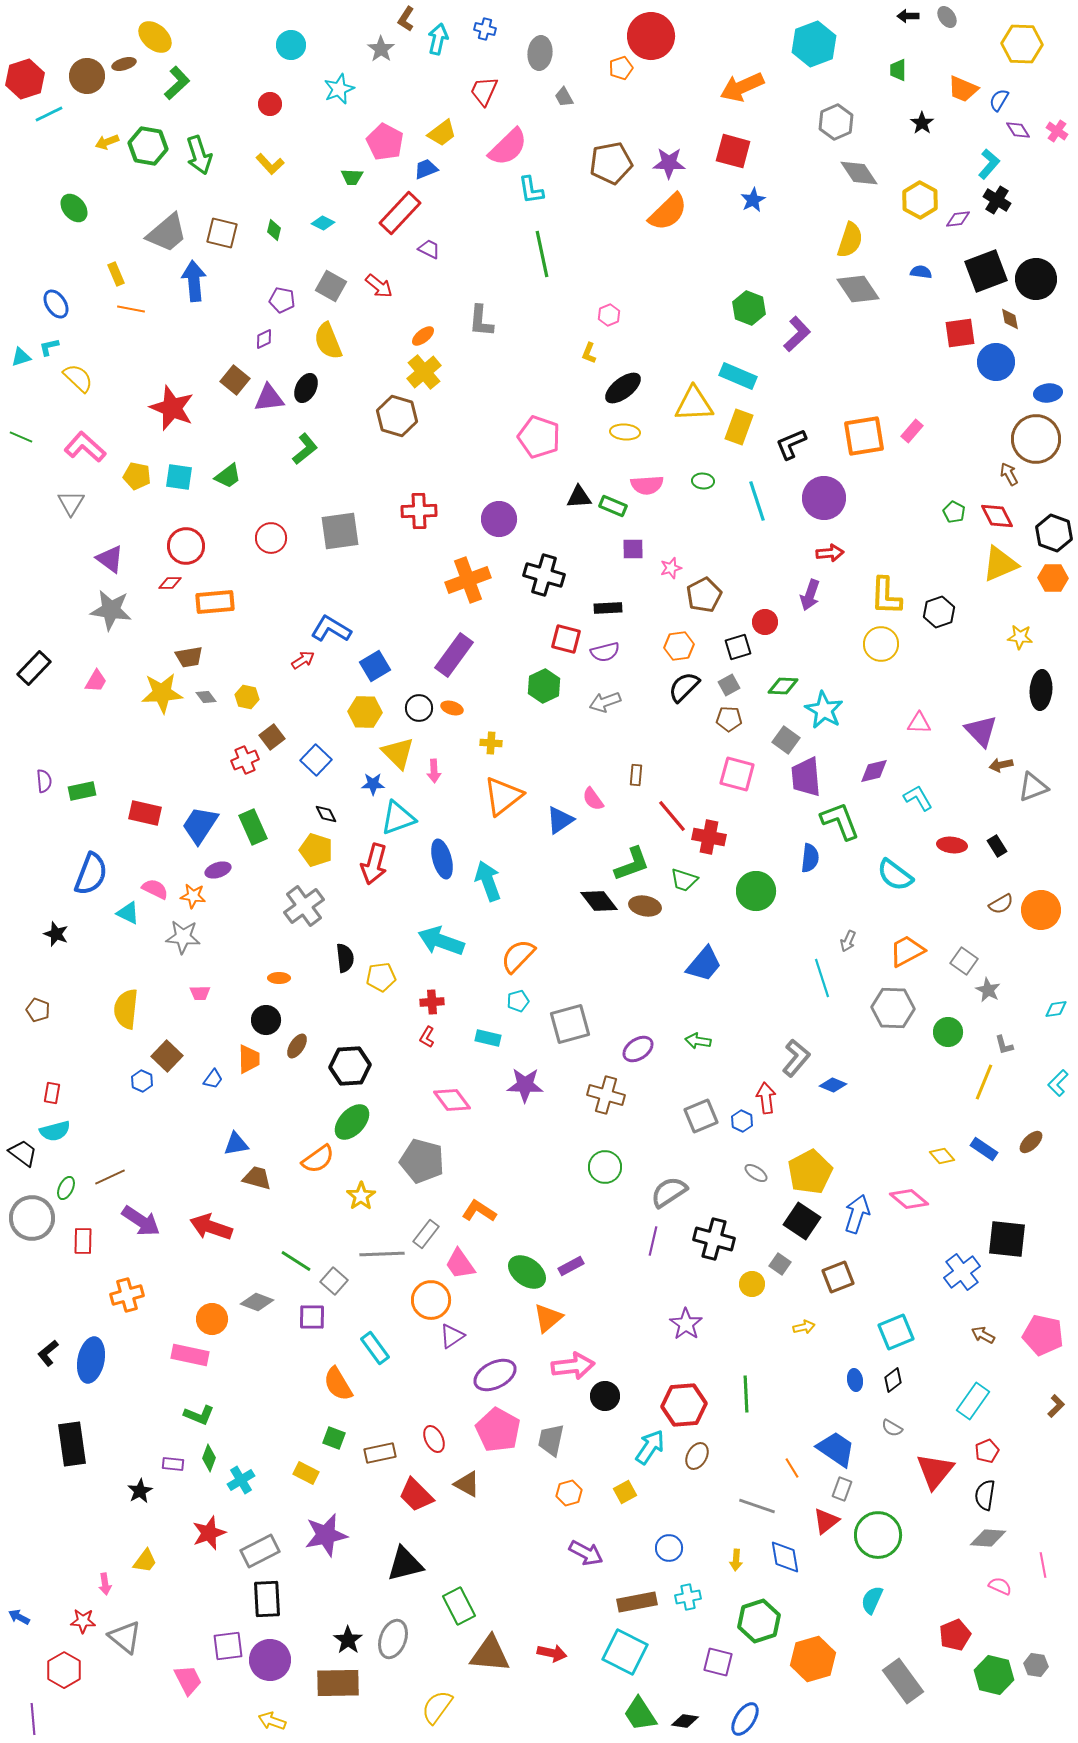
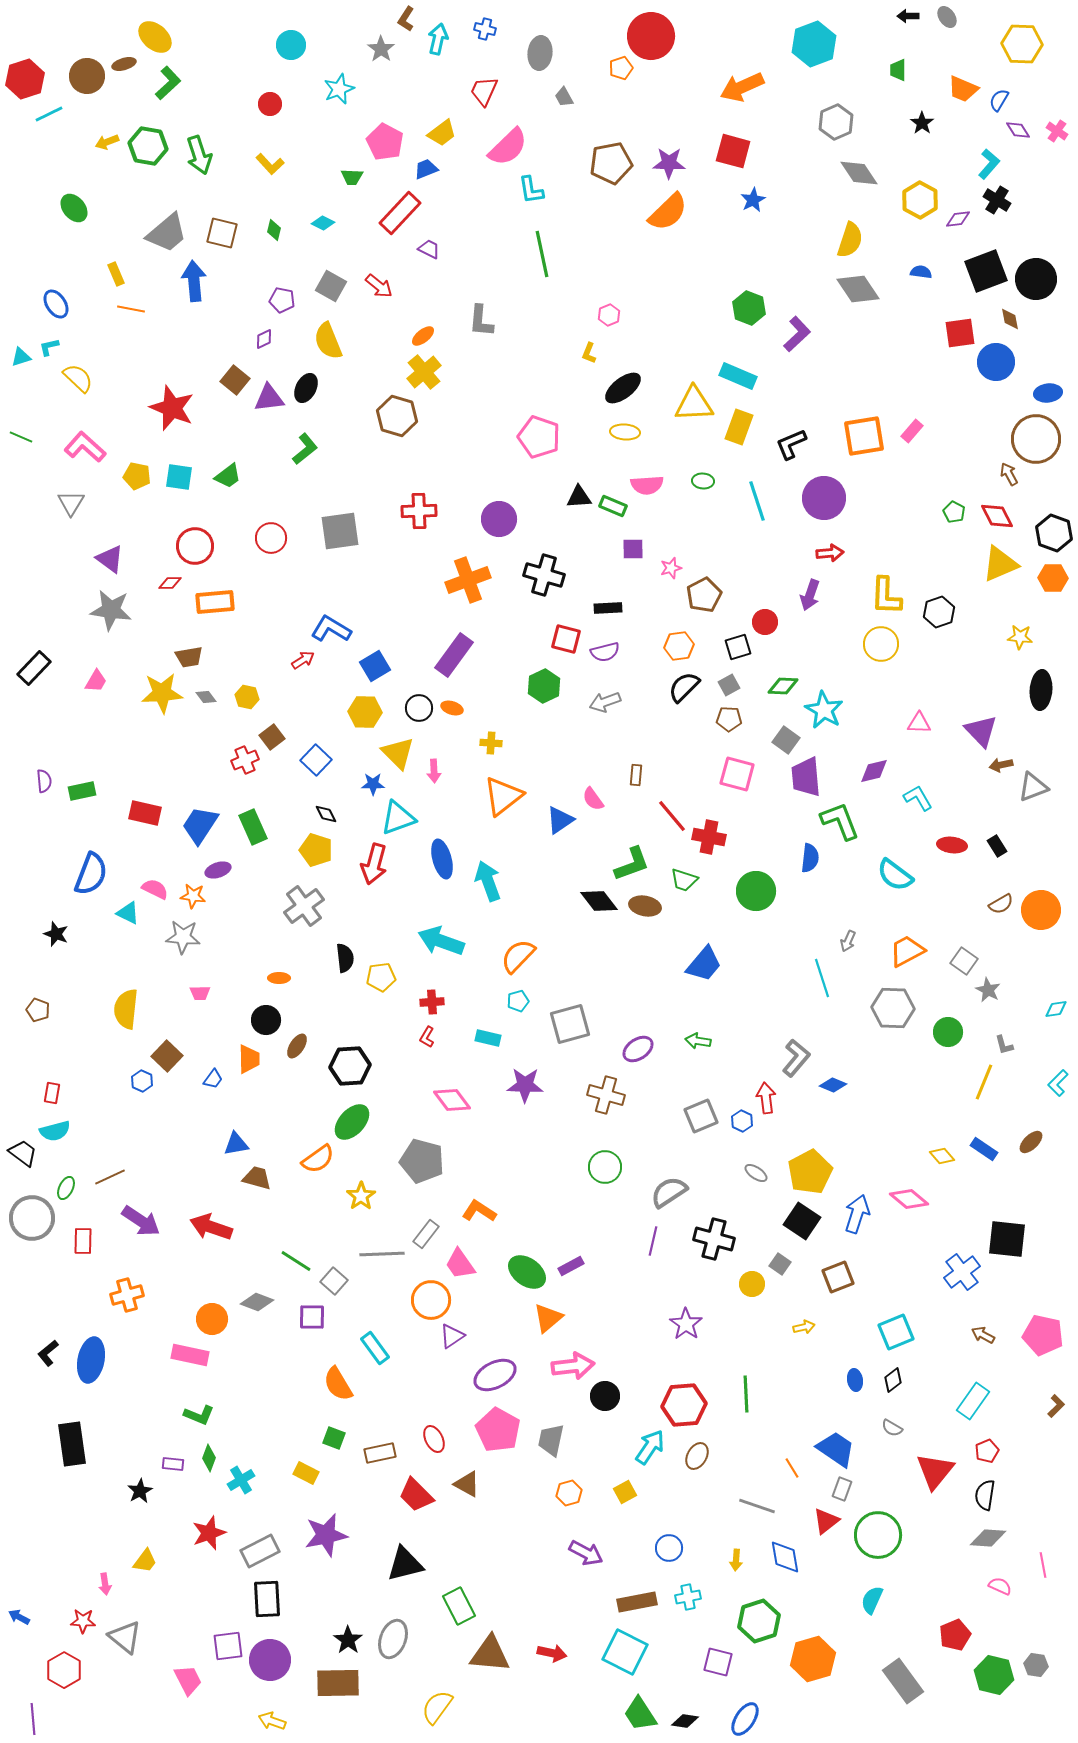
green L-shape at (177, 83): moved 9 px left
red circle at (186, 546): moved 9 px right
